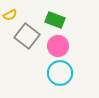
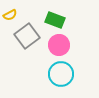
gray square: rotated 15 degrees clockwise
pink circle: moved 1 px right, 1 px up
cyan circle: moved 1 px right, 1 px down
